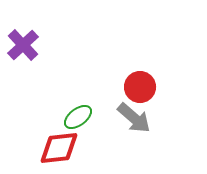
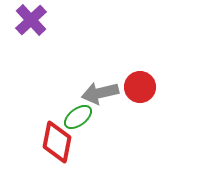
purple cross: moved 8 px right, 25 px up
gray arrow: moved 34 px left, 25 px up; rotated 126 degrees clockwise
red diamond: moved 2 px left, 6 px up; rotated 72 degrees counterclockwise
